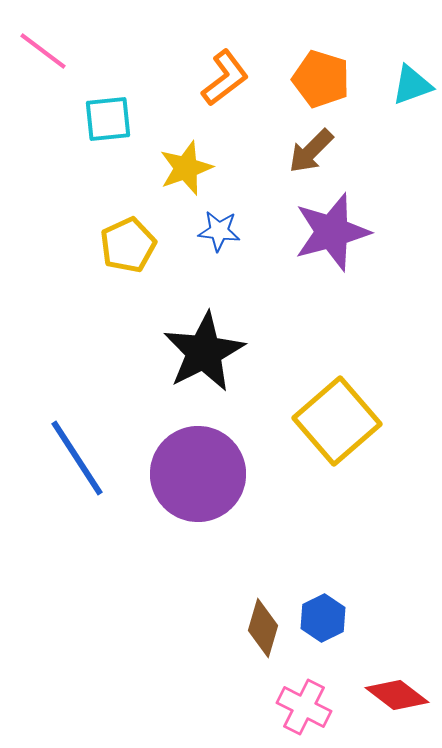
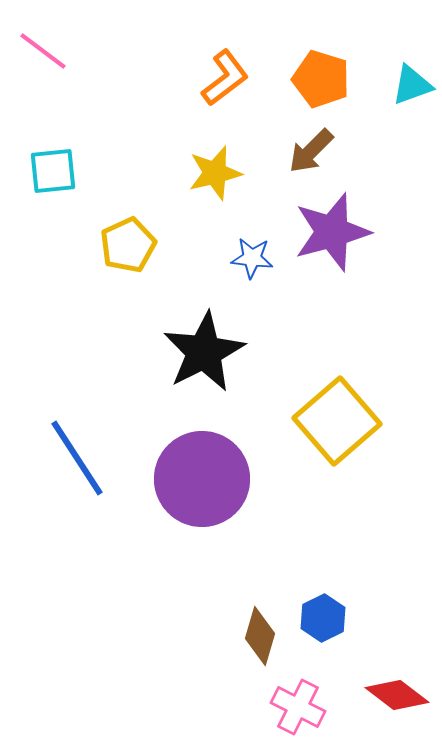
cyan square: moved 55 px left, 52 px down
yellow star: moved 29 px right, 5 px down; rotated 6 degrees clockwise
blue star: moved 33 px right, 27 px down
purple circle: moved 4 px right, 5 px down
brown diamond: moved 3 px left, 8 px down
pink cross: moved 6 px left
